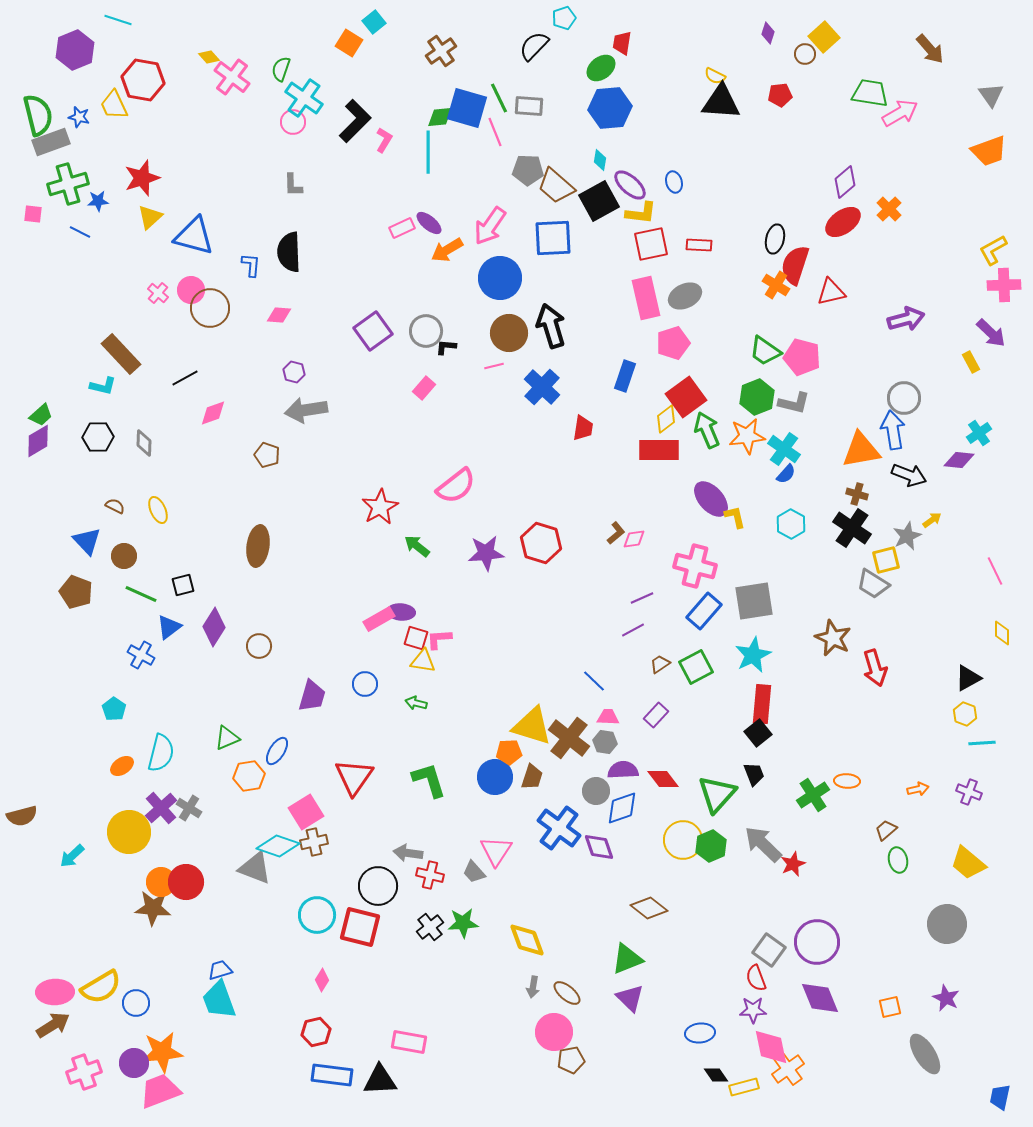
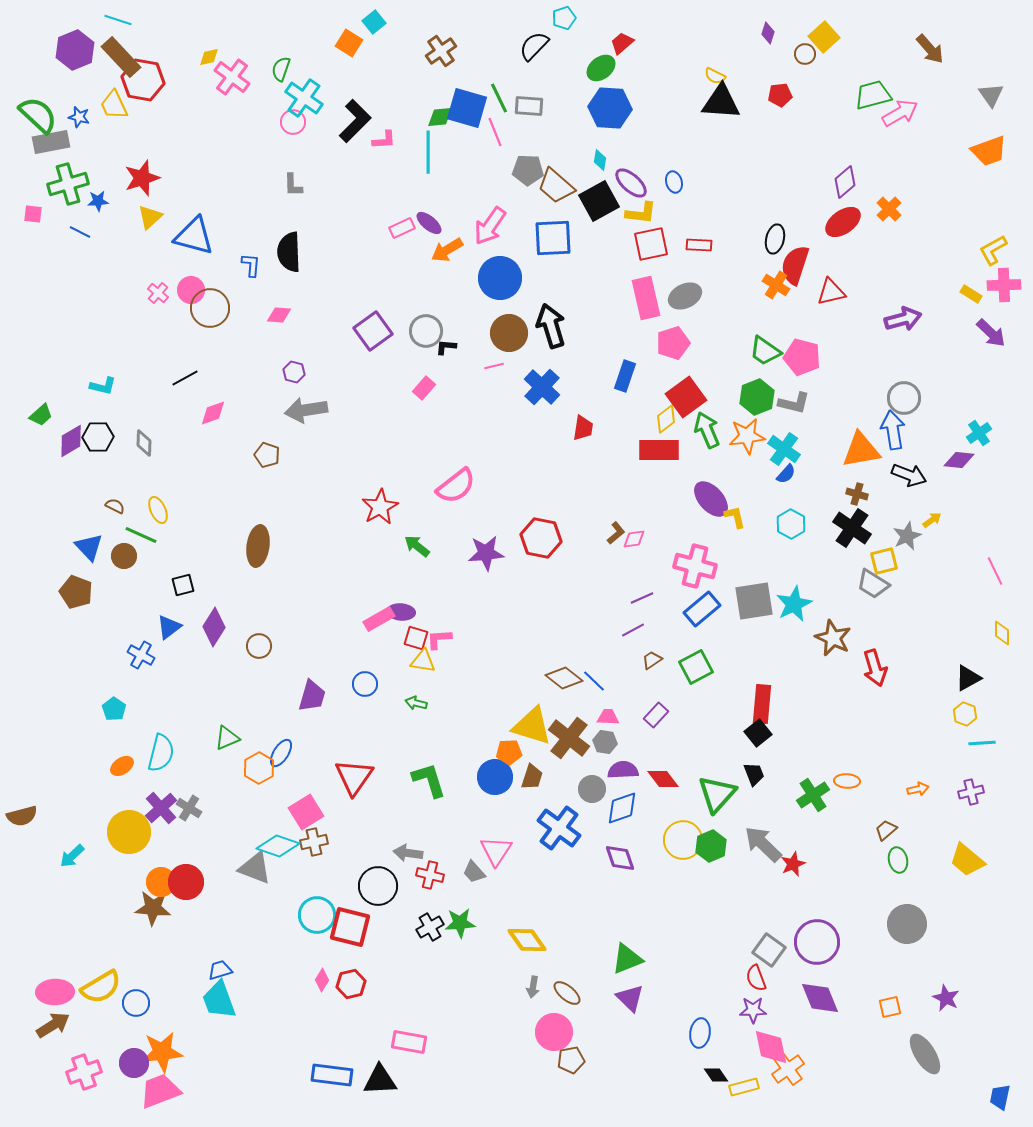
red trapezoid at (622, 43): rotated 40 degrees clockwise
yellow diamond at (209, 57): rotated 60 degrees counterclockwise
green trapezoid at (870, 93): moved 3 px right, 2 px down; rotated 24 degrees counterclockwise
blue hexagon at (610, 108): rotated 9 degrees clockwise
green semicircle at (38, 115): rotated 33 degrees counterclockwise
pink L-shape at (384, 140): rotated 55 degrees clockwise
gray rectangle at (51, 142): rotated 9 degrees clockwise
purple ellipse at (630, 185): moved 1 px right, 2 px up
purple arrow at (906, 319): moved 3 px left
brown rectangle at (121, 354): moved 297 px up
yellow rectangle at (971, 362): moved 68 px up; rotated 30 degrees counterclockwise
purple diamond at (38, 441): moved 33 px right
blue triangle at (87, 541): moved 2 px right, 6 px down
red hexagon at (541, 543): moved 5 px up; rotated 6 degrees counterclockwise
yellow square at (886, 560): moved 2 px left, 1 px down
green line at (141, 594): moved 59 px up
blue rectangle at (704, 611): moved 2 px left, 2 px up; rotated 9 degrees clockwise
cyan star at (753, 655): moved 41 px right, 51 px up
brown trapezoid at (660, 664): moved 8 px left, 4 px up
blue ellipse at (277, 751): moved 4 px right, 2 px down
orange hexagon at (249, 776): moved 10 px right, 8 px up; rotated 20 degrees counterclockwise
gray circle at (596, 791): moved 4 px left, 2 px up
purple cross at (969, 792): moved 2 px right; rotated 35 degrees counterclockwise
purple diamond at (599, 847): moved 21 px right, 11 px down
yellow trapezoid at (968, 863): moved 1 px left, 3 px up
brown diamond at (649, 908): moved 85 px left, 230 px up
green star at (463, 923): moved 3 px left
gray circle at (947, 924): moved 40 px left
red square at (360, 927): moved 10 px left
black cross at (430, 927): rotated 8 degrees clockwise
yellow diamond at (527, 940): rotated 15 degrees counterclockwise
red hexagon at (316, 1032): moved 35 px right, 48 px up
blue ellipse at (700, 1033): rotated 76 degrees counterclockwise
